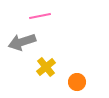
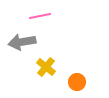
gray arrow: rotated 8 degrees clockwise
yellow cross: rotated 12 degrees counterclockwise
